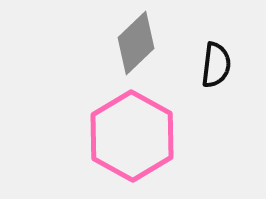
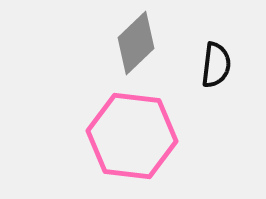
pink hexagon: rotated 22 degrees counterclockwise
